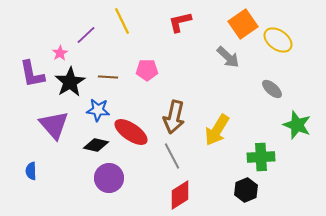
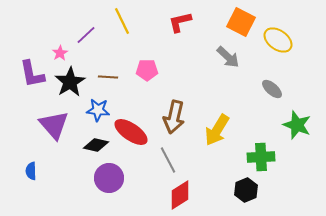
orange square: moved 2 px left, 2 px up; rotated 28 degrees counterclockwise
gray line: moved 4 px left, 4 px down
